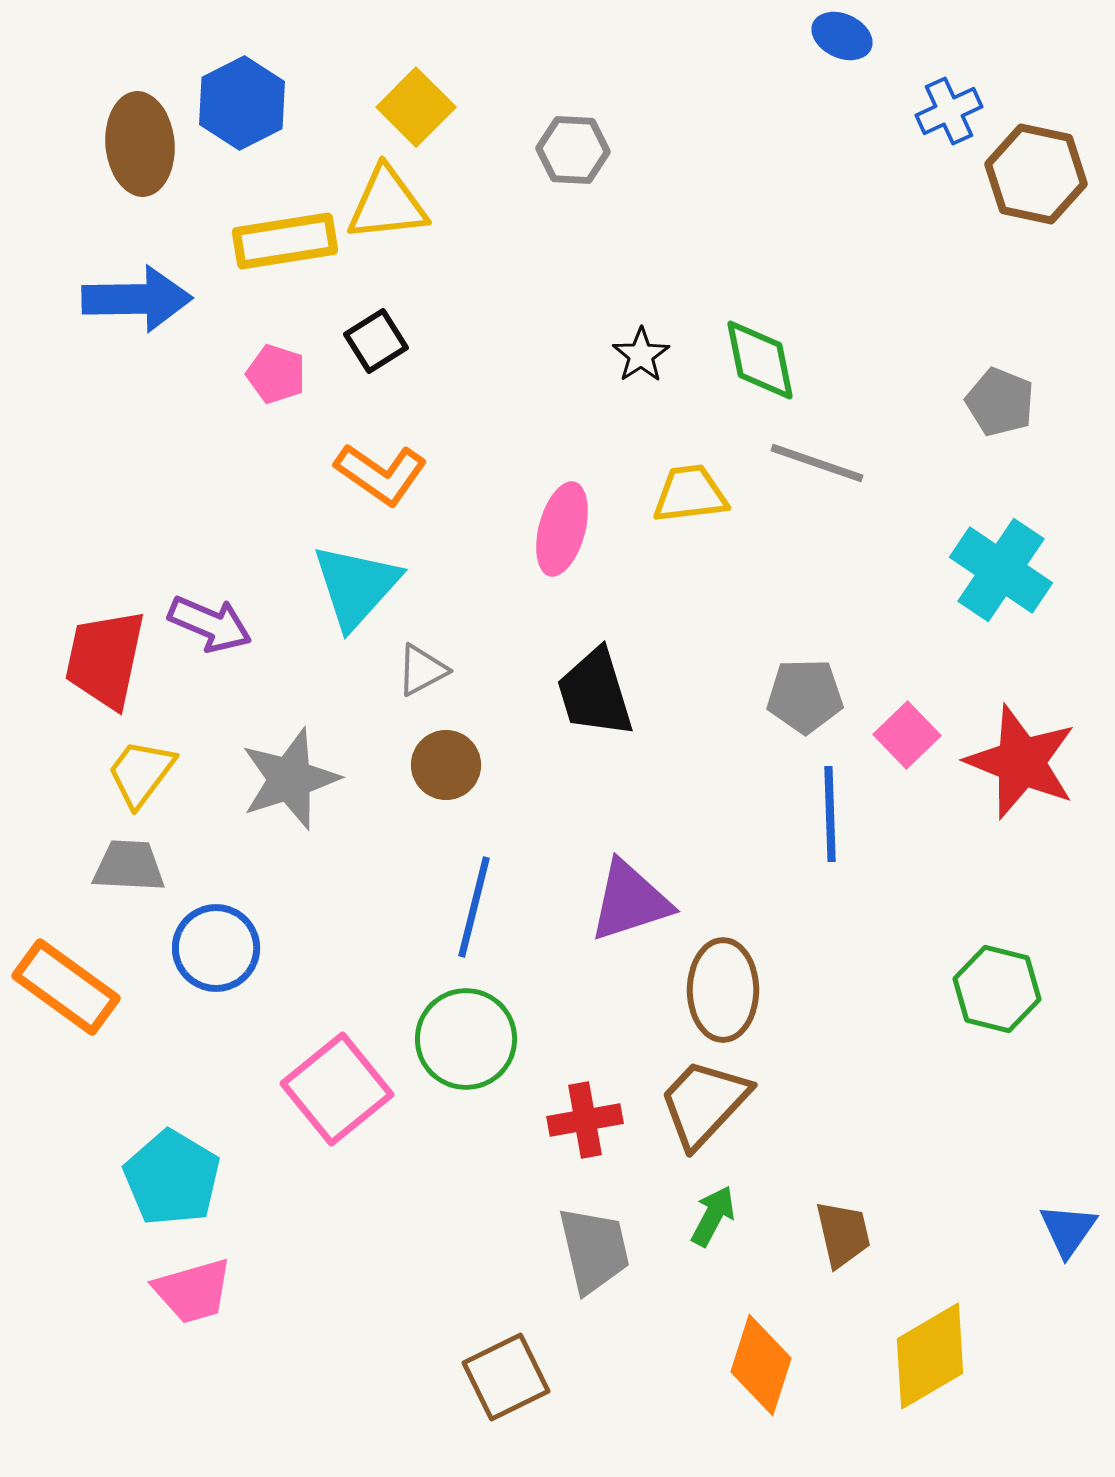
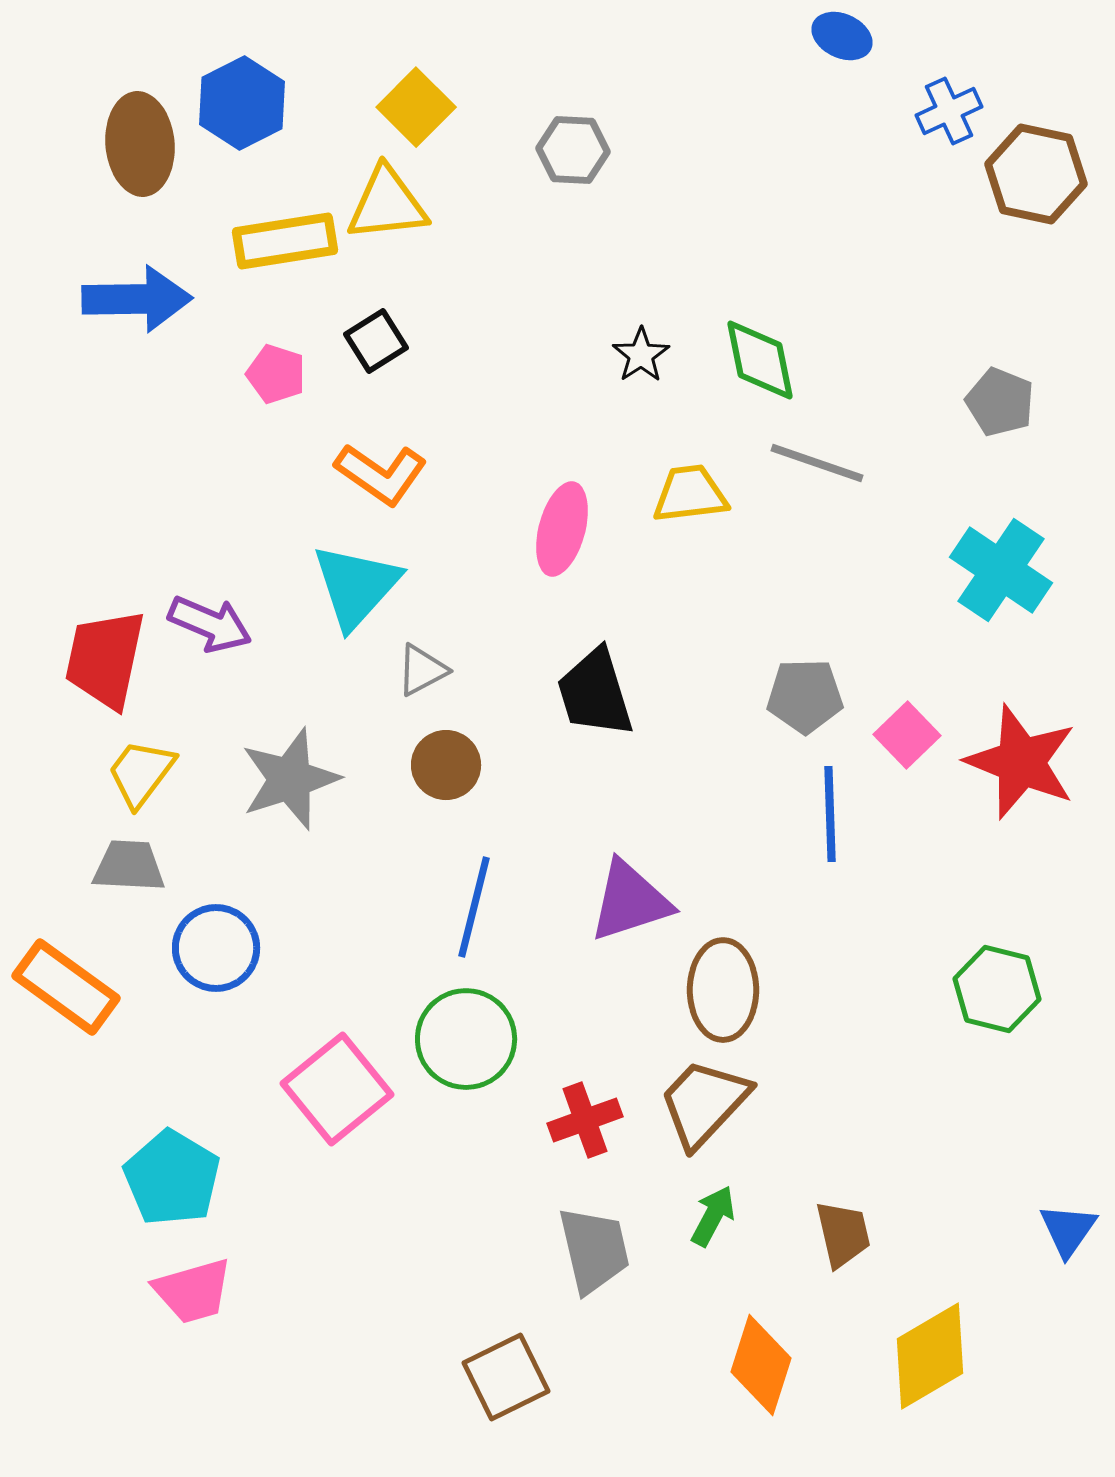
red cross at (585, 1120): rotated 10 degrees counterclockwise
